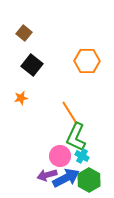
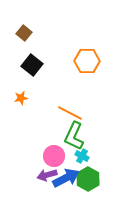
orange line: rotated 30 degrees counterclockwise
green L-shape: moved 2 px left, 1 px up
pink circle: moved 6 px left
green hexagon: moved 1 px left, 1 px up
